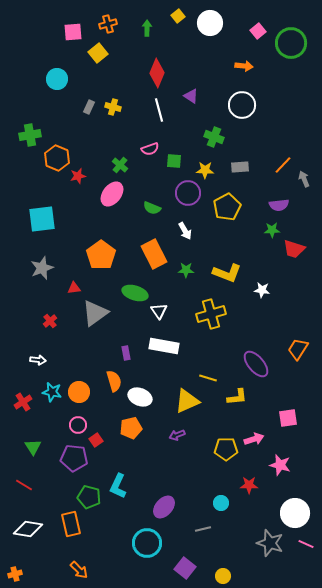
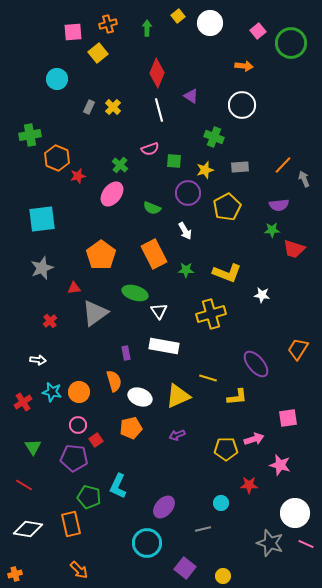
yellow cross at (113, 107): rotated 28 degrees clockwise
yellow star at (205, 170): rotated 18 degrees counterclockwise
white star at (262, 290): moved 5 px down
yellow triangle at (187, 401): moved 9 px left, 5 px up
